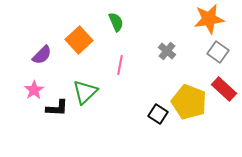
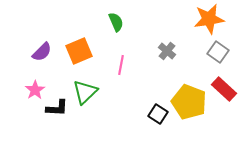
orange square: moved 11 px down; rotated 20 degrees clockwise
purple semicircle: moved 3 px up
pink line: moved 1 px right
pink star: moved 1 px right
